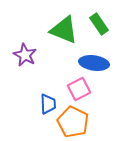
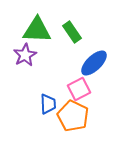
green rectangle: moved 27 px left, 8 px down
green triangle: moved 27 px left; rotated 20 degrees counterclockwise
purple star: rotated 15 degrees clockwise
blue ellipse: rotated 52 degrees counterclockwise
orange pentagon: moved 6 px up
